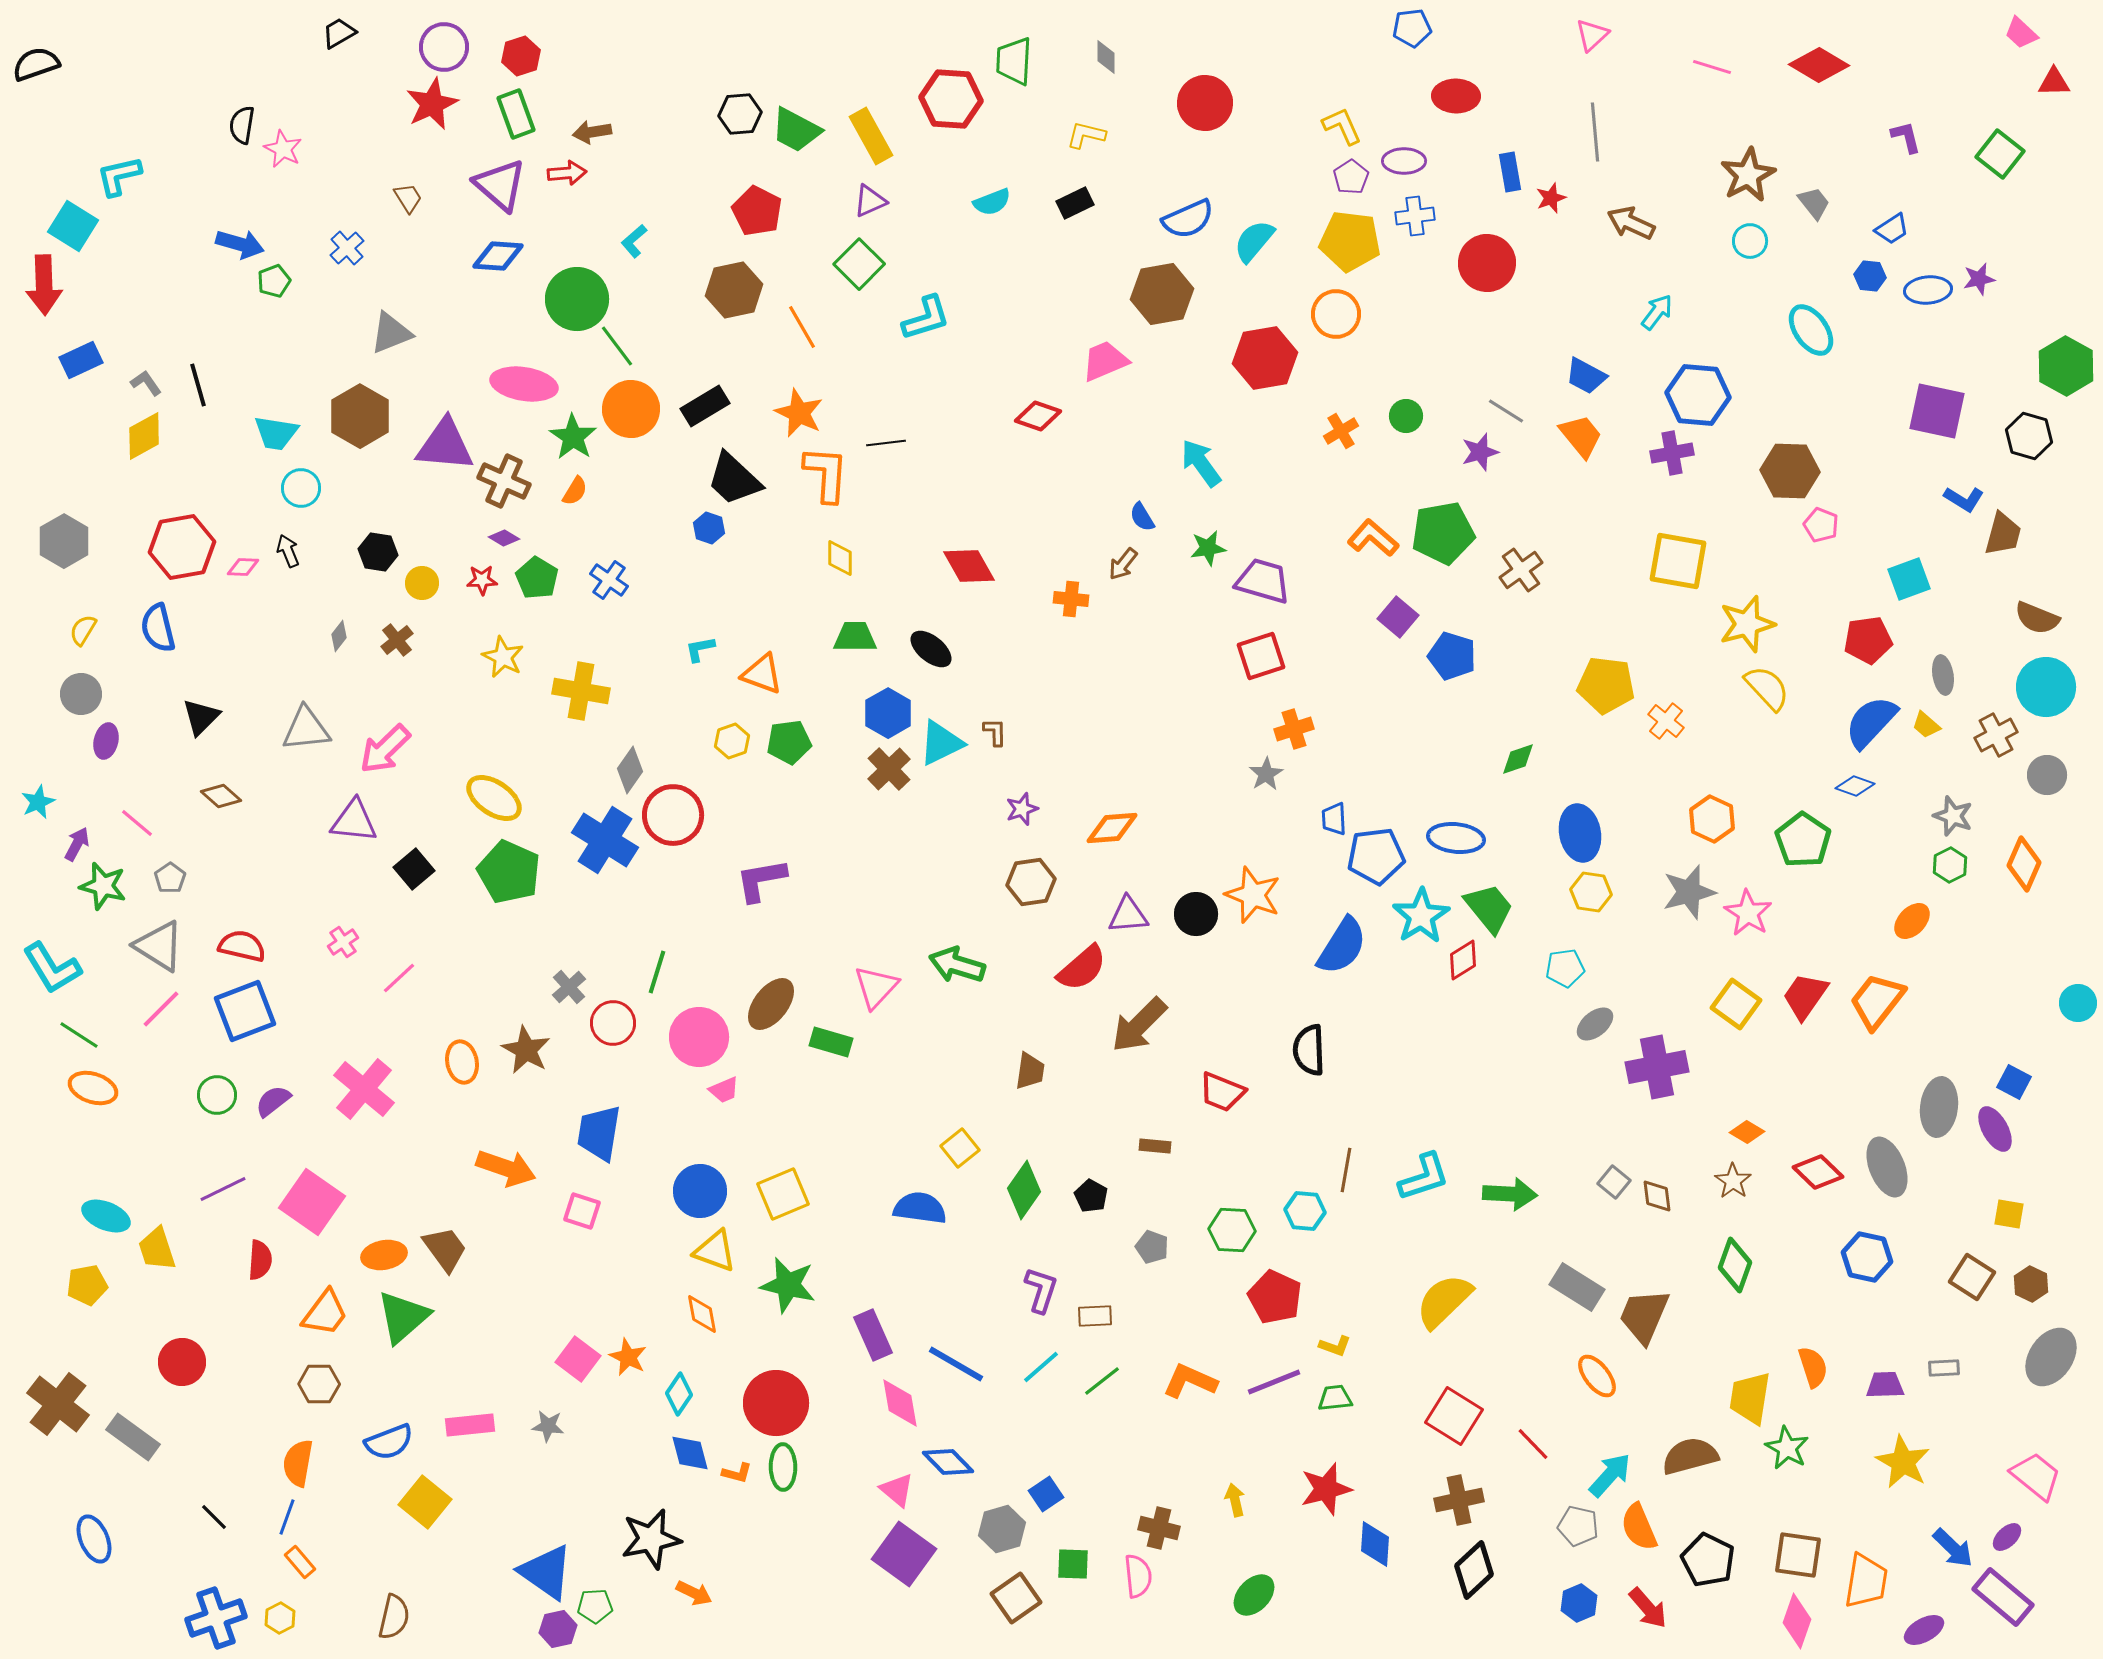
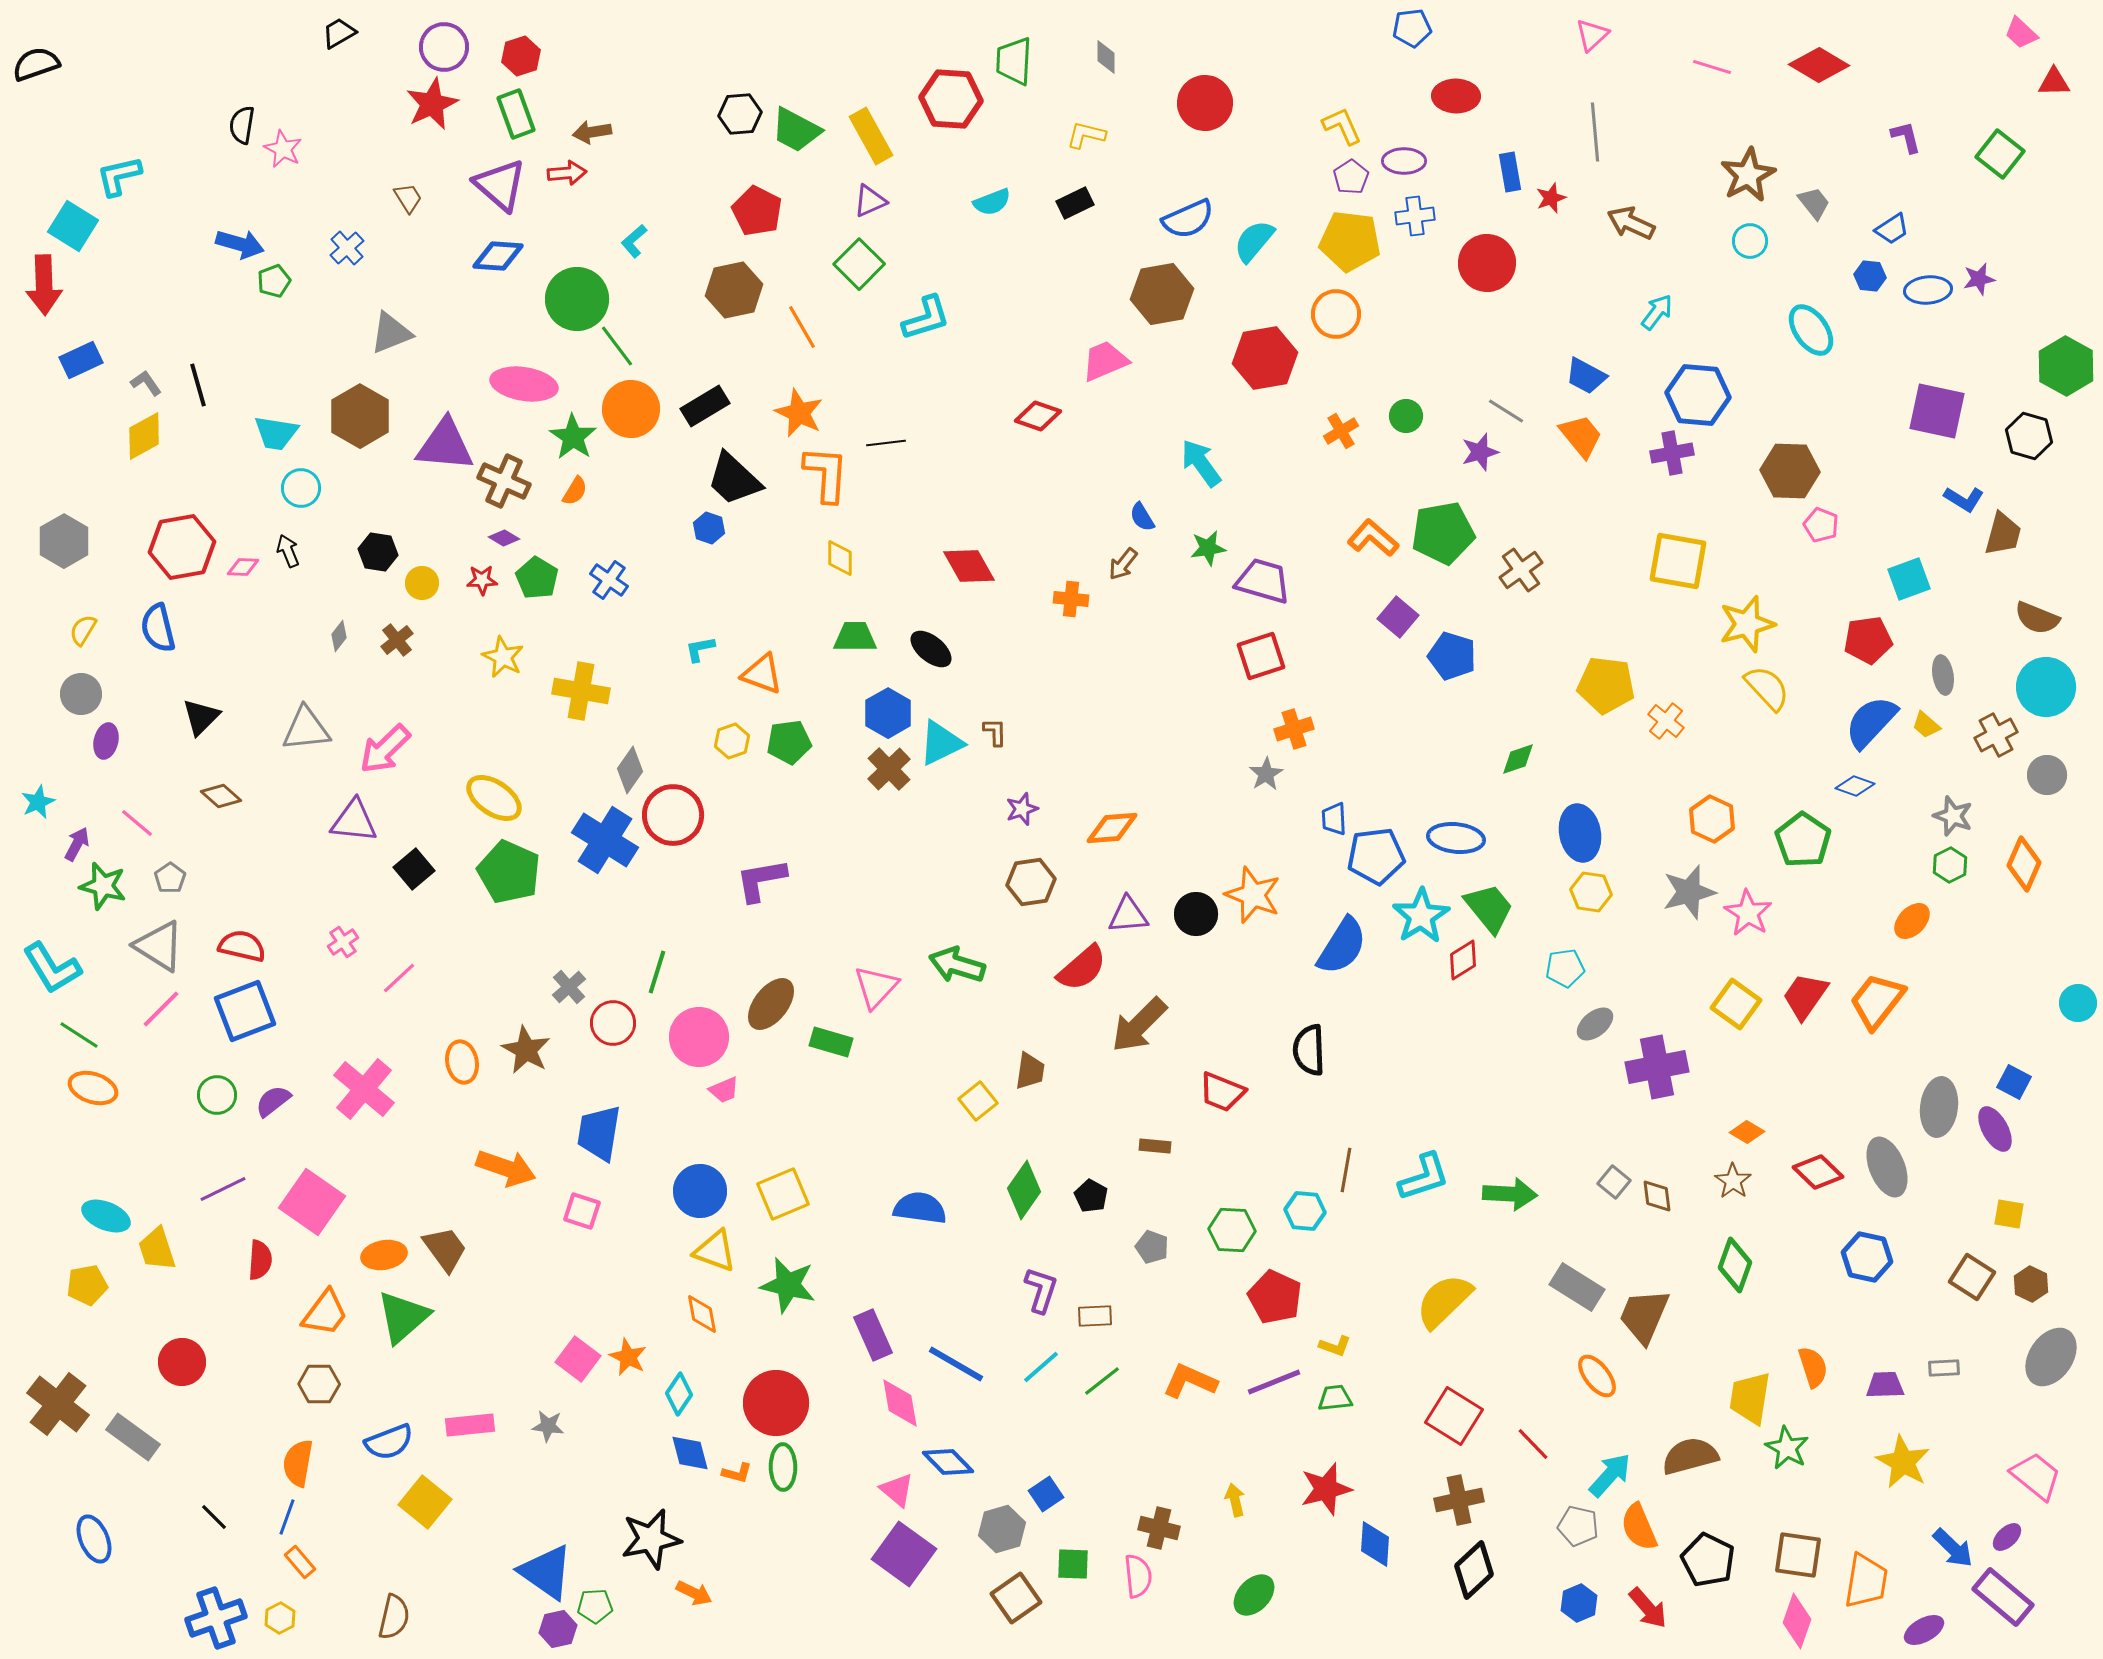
yellow square at (960, 1148): moved 18 px right, 47 px up
